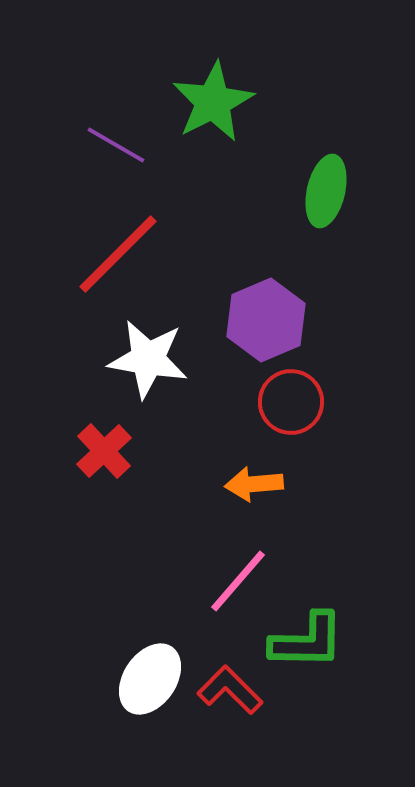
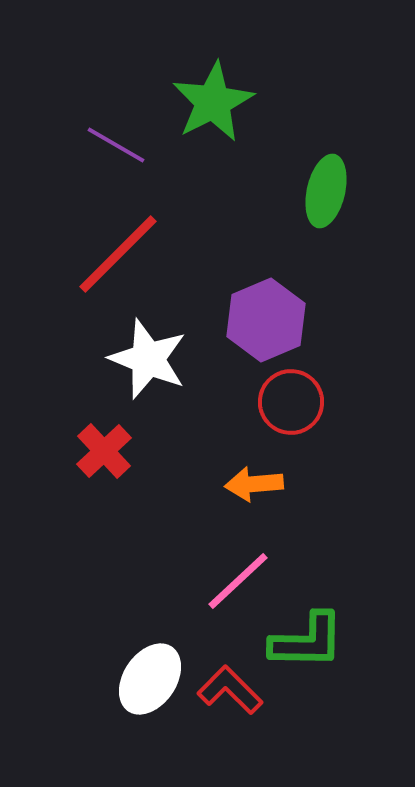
white star: rotated 12 degrees clockwise
pink line: rotated 6 degrees clockwise
